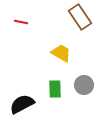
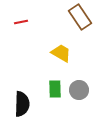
red line: rotated 24 degrees counterclockwise
gray circle: moved 5 px left, 5 px down
black semicircle: rotated 120 degrees clockwise
